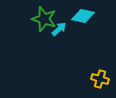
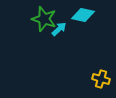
cyan diamond: moved 1 px up
yellow cross: moved 1 px right
